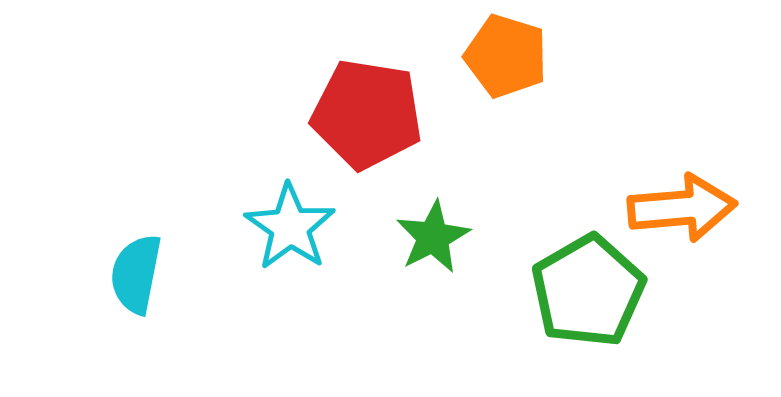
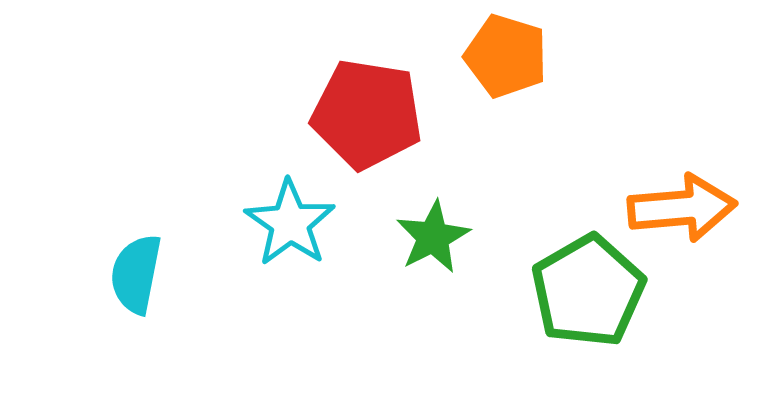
cyan star: moved 4 px up
